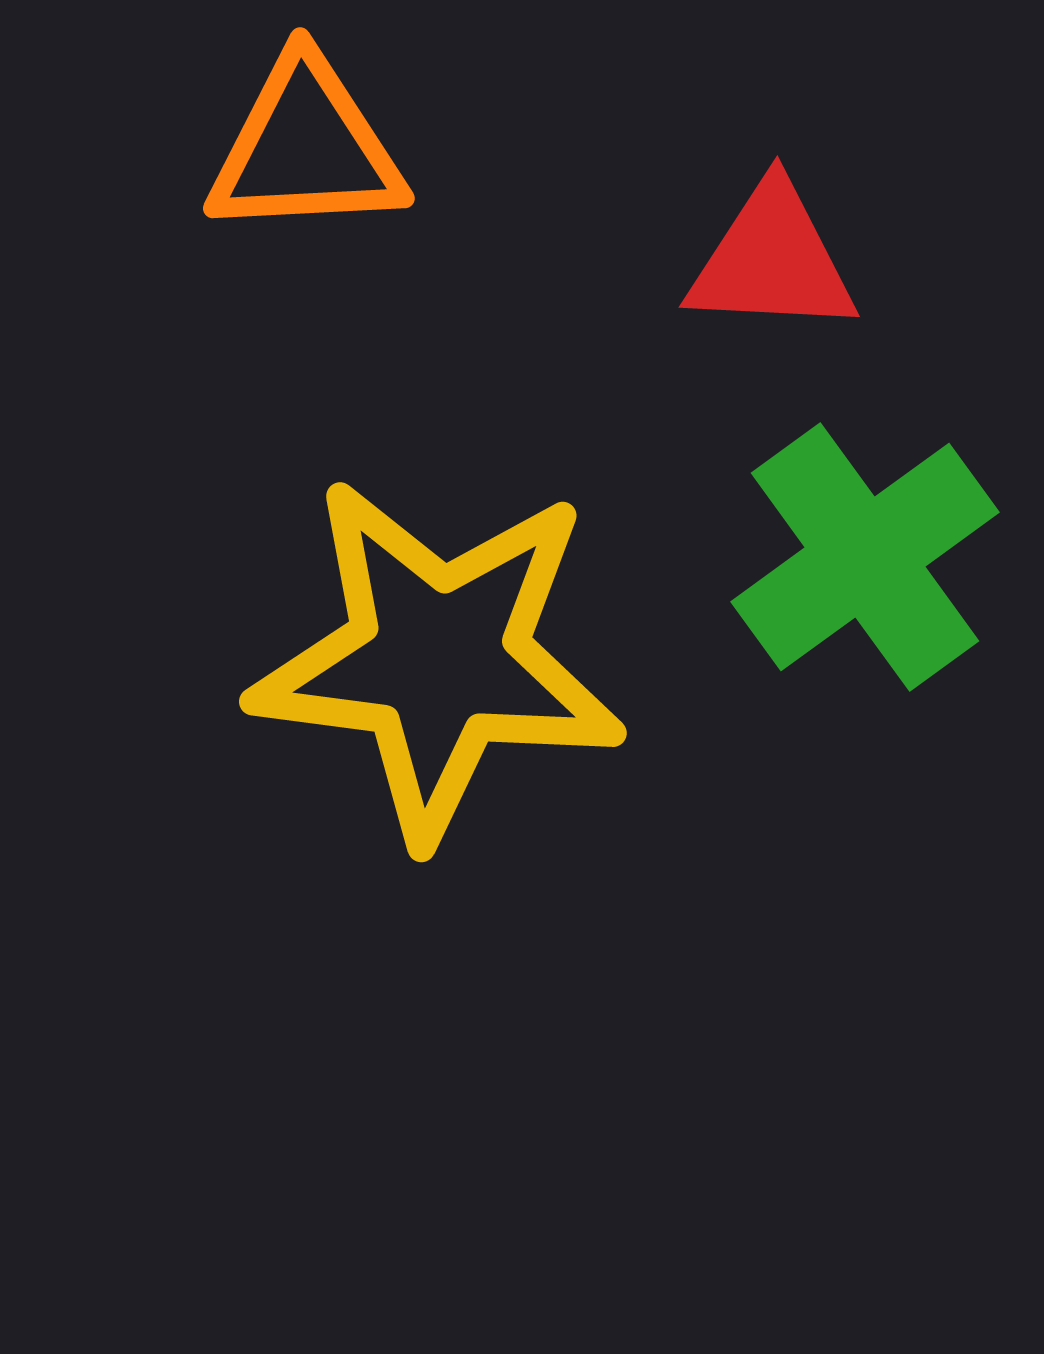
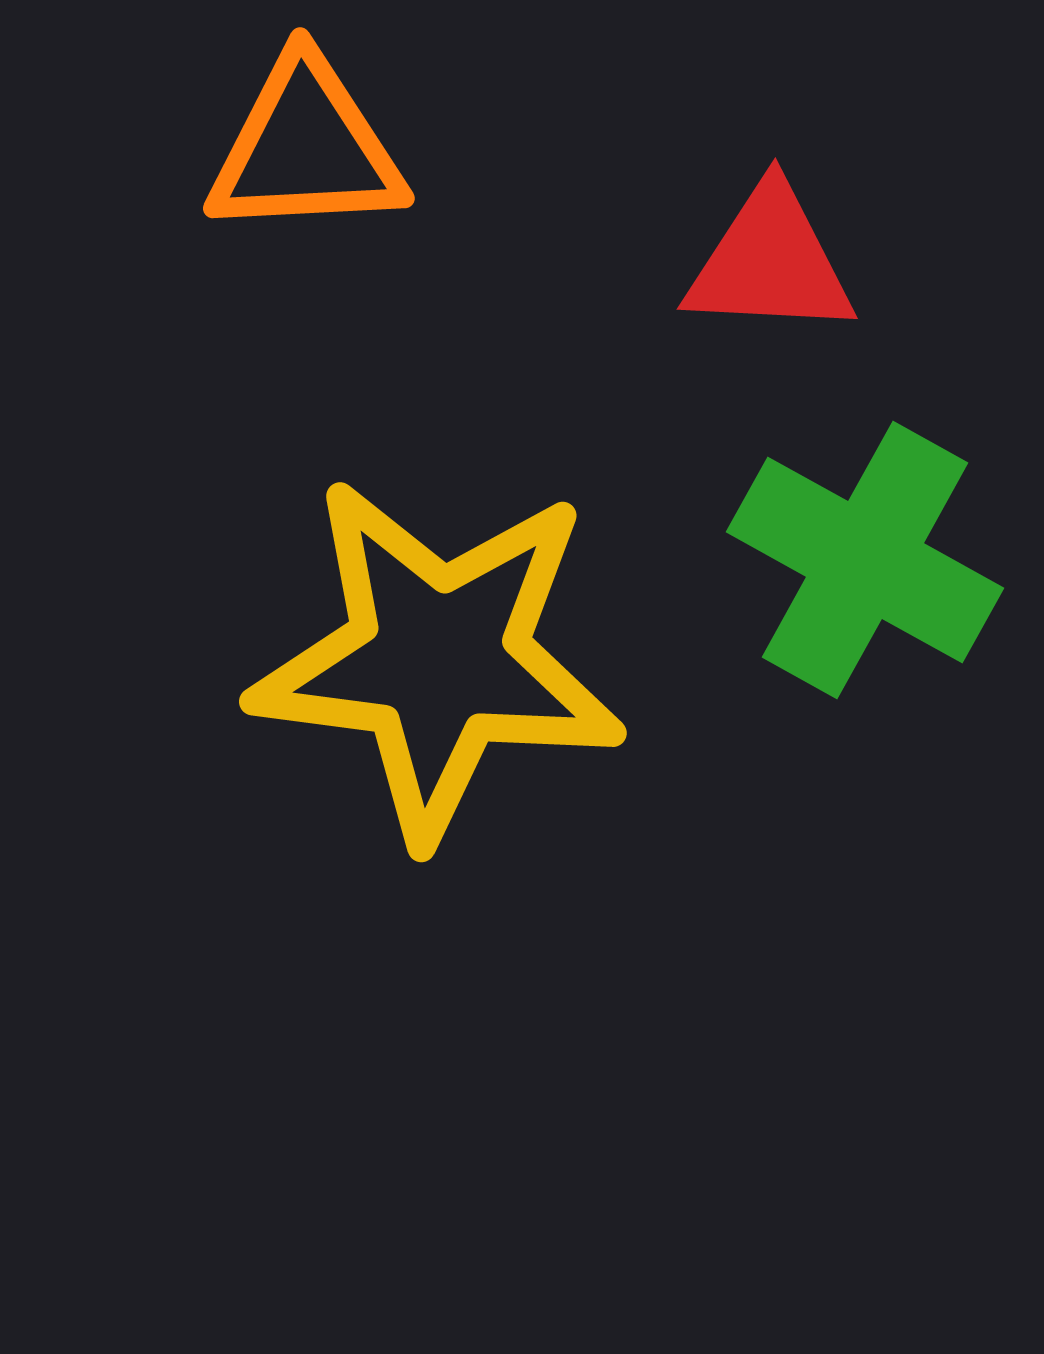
red triangle: moved 2 px left, 2 px down
green cross: moved 3 px down; rotated 25 degrees counterclockwise
